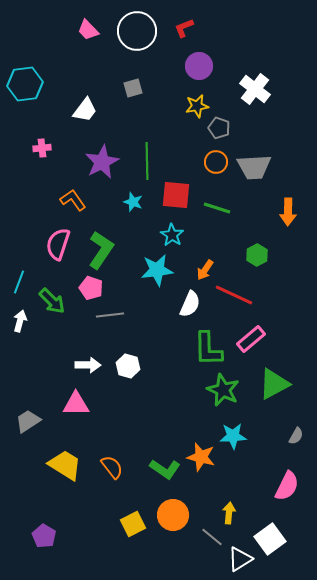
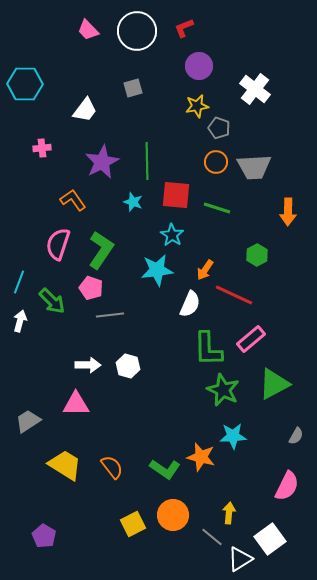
cyan hexagon at (25, 84): rotated 8 degrees clockwise
